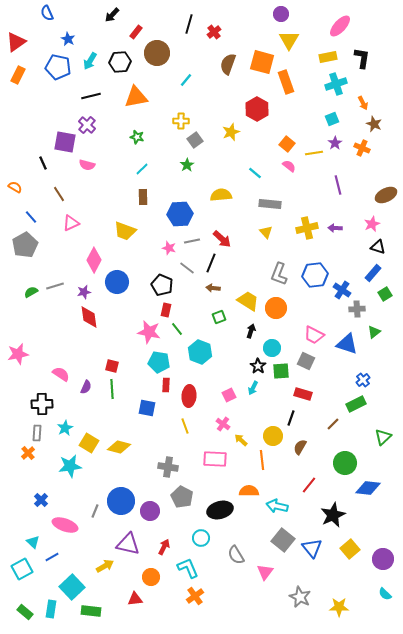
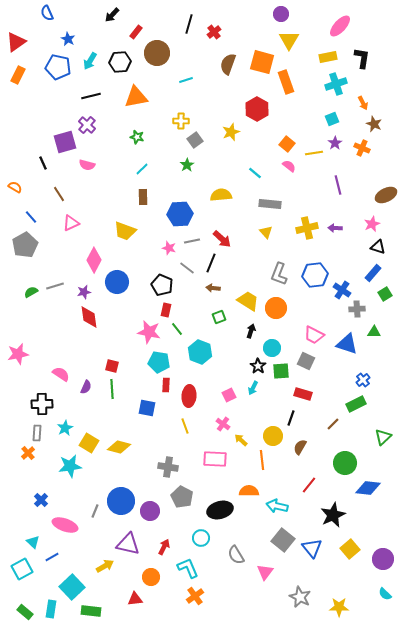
cyan line at (186, 80): rotated 32 degrees clockwise
purple square at (65, 142): rotated 25 degrees counterclockwise
green triangle at (374, 332): rotated 40 degrees clockwise
